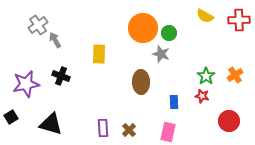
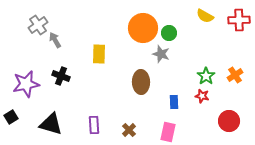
purple rectangle: moved 9 px left, 3 px up
